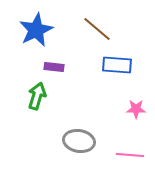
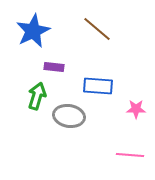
blue star: moved 3 px left, 1 px down
blue rectangle: moved 19 px left, 21 px down
gray ellipse: moved 10 px left, 25 px up
